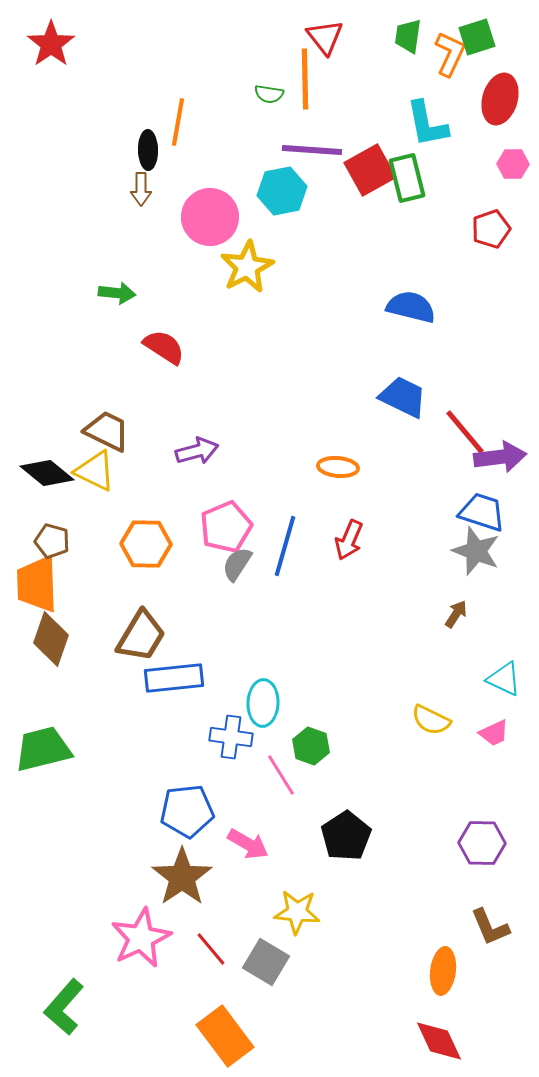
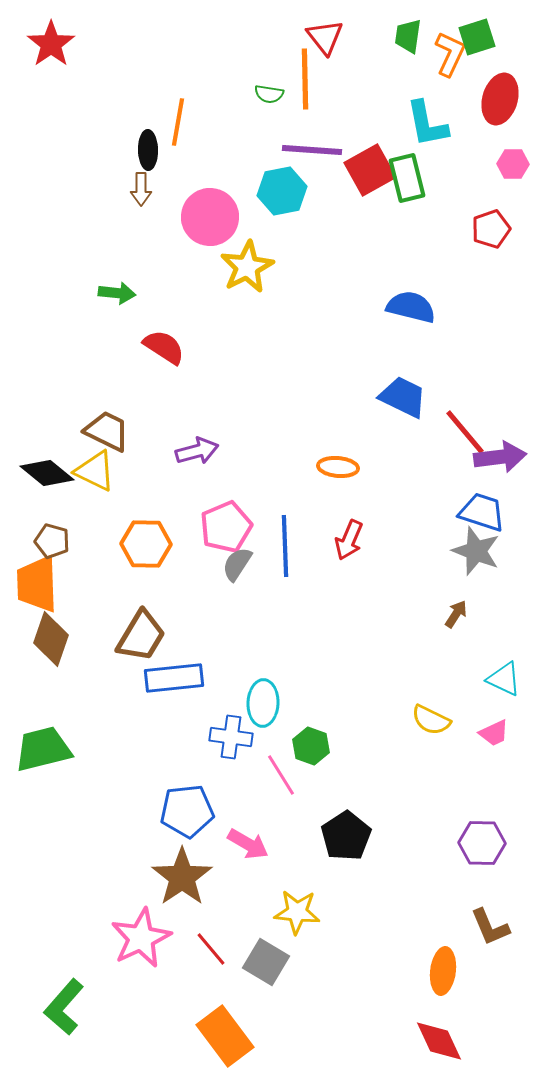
blue line at (285, 546): rotated 18 degrees counterclockwise
